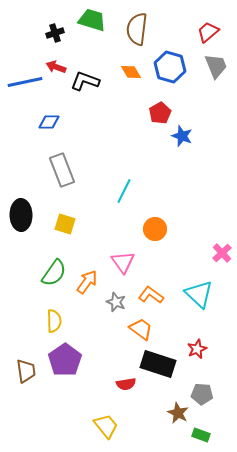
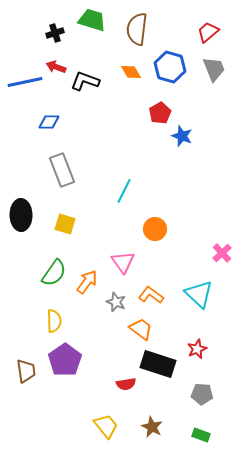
gray trapezoid: moved 2 px left, 3 px down
brown star: moved 26 px left, 14 px down
